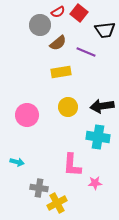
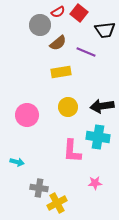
pink L-shape: moved 14 px up
